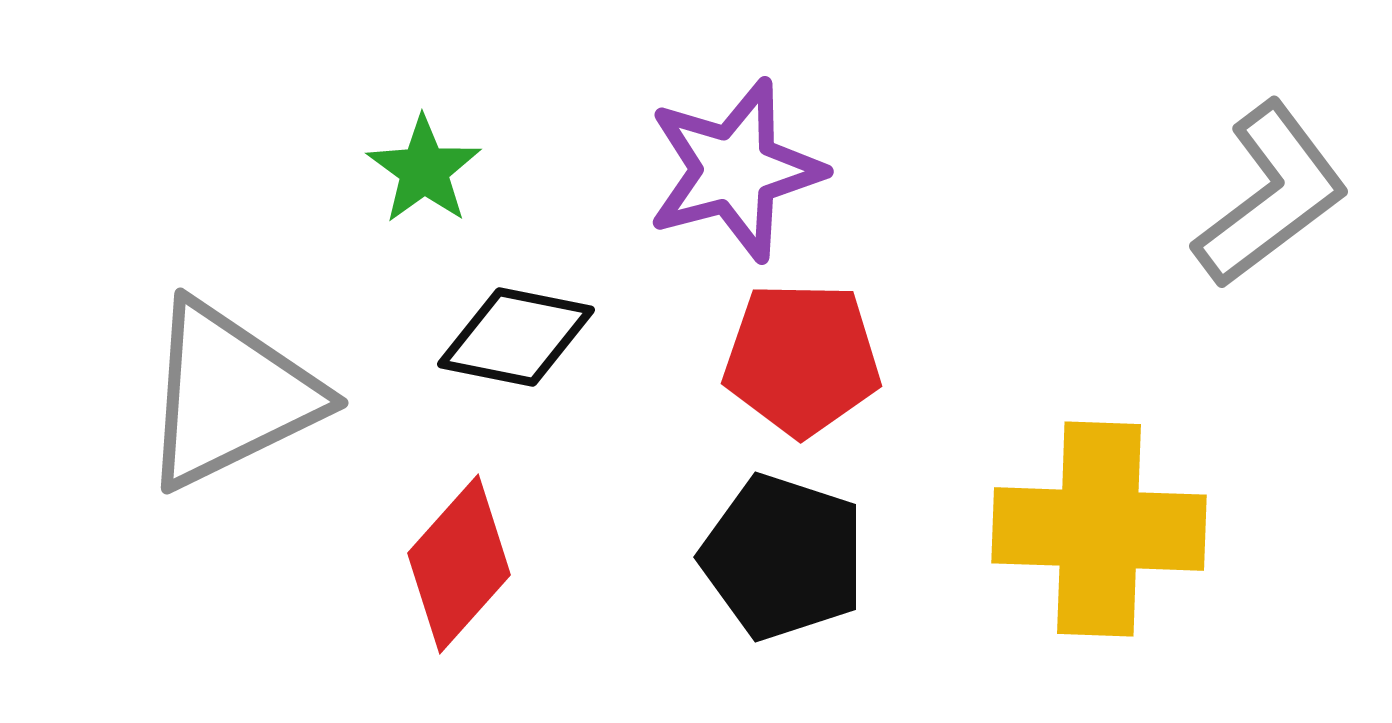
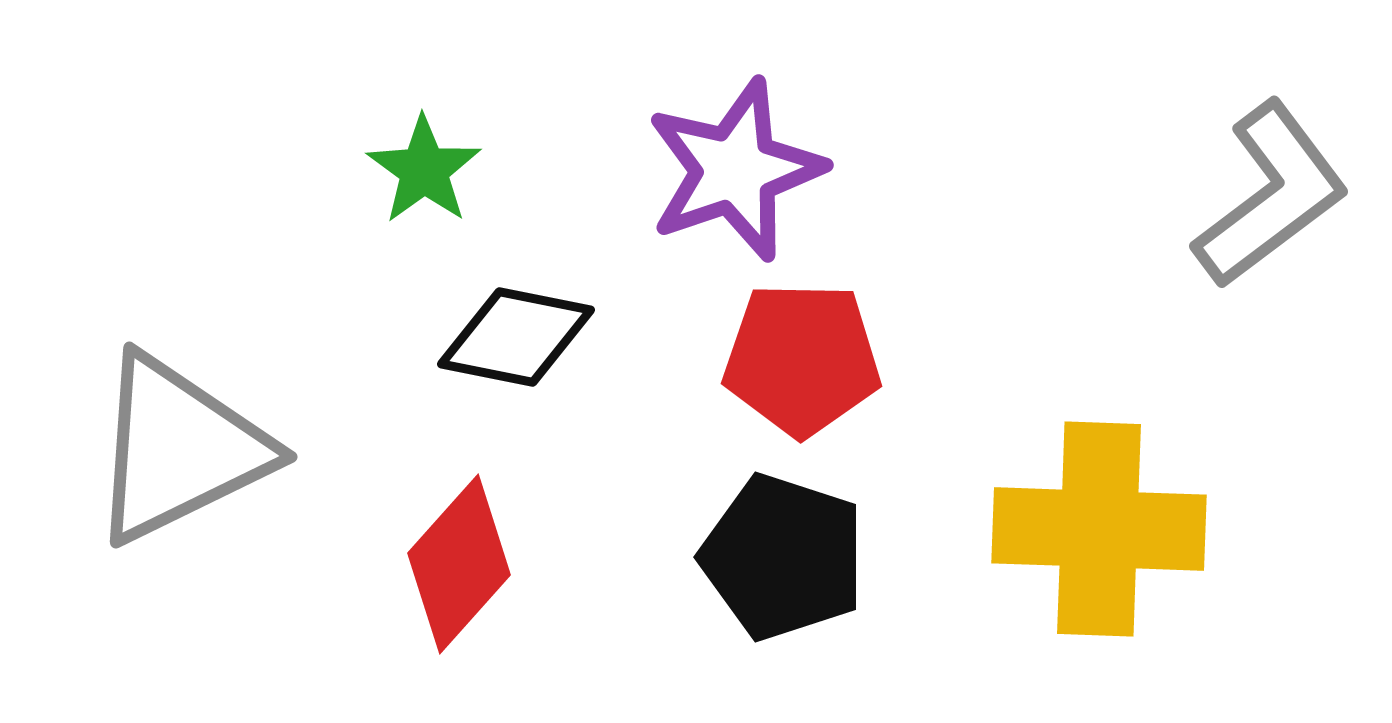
purple star: rotated 4 degrees counterclockwise
gray triangle: moved 51 px left, 54 px down
